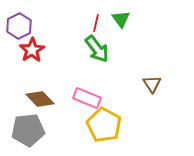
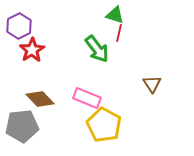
green triangle: moved 6 px left, 4 px up; rotated 36 degrees counterclockwise
red line: moved 23 px right, 10 px down
gray pentagon: moved 6 px left, 4 px up
